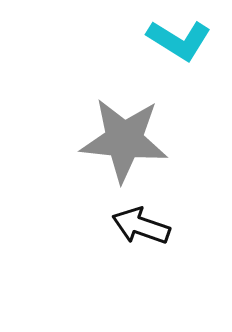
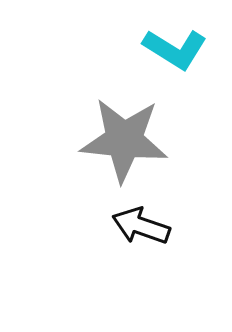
cyan L-shape: moved 4 px left, 9 px down
